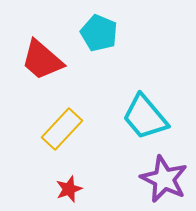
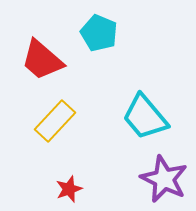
yellow rectangle: moved 7 px left, 8 px up
